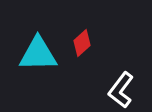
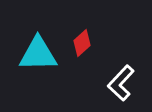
white L-shape: moved 7 px up; rotated 6 degrees clockwise
